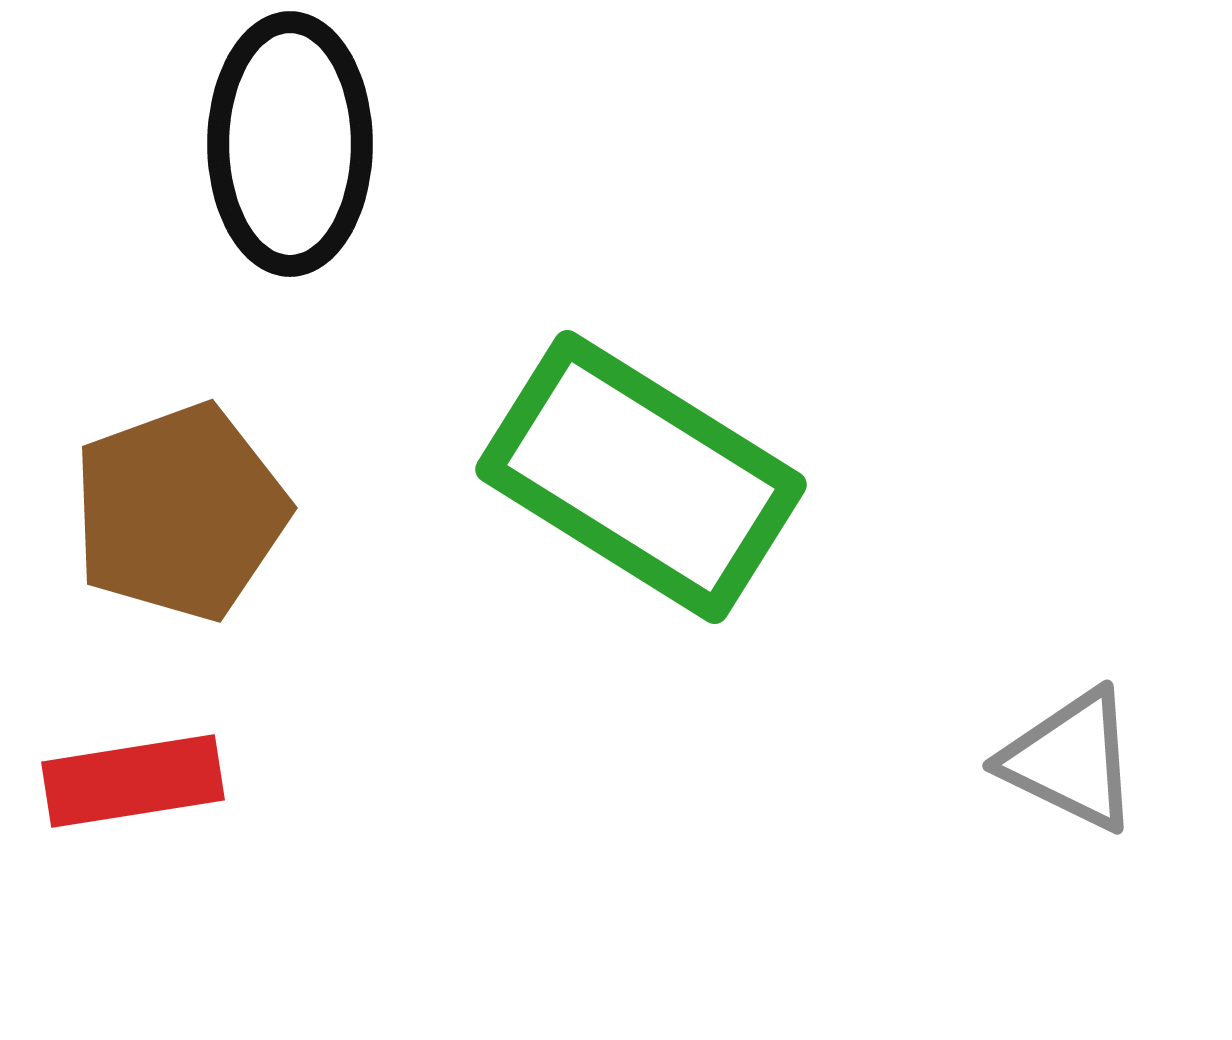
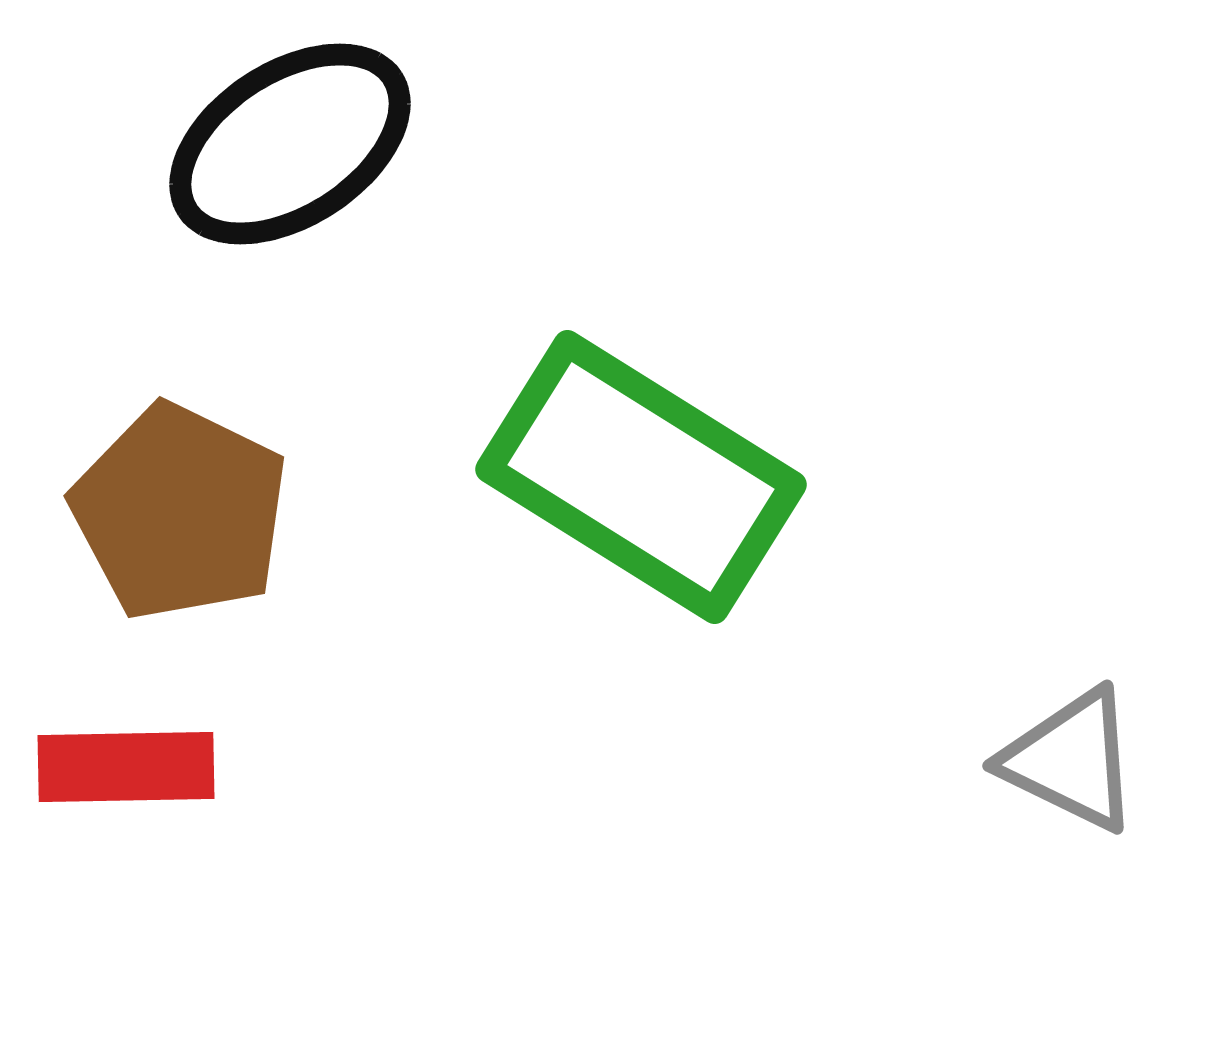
black ellipse: rotated 57 degrees clockwise
brown pentagon: rotated 26 degrees counterclockwise
red rectangle: moved 7 px left, 14 px up; rotated 8 degrees clockwise
